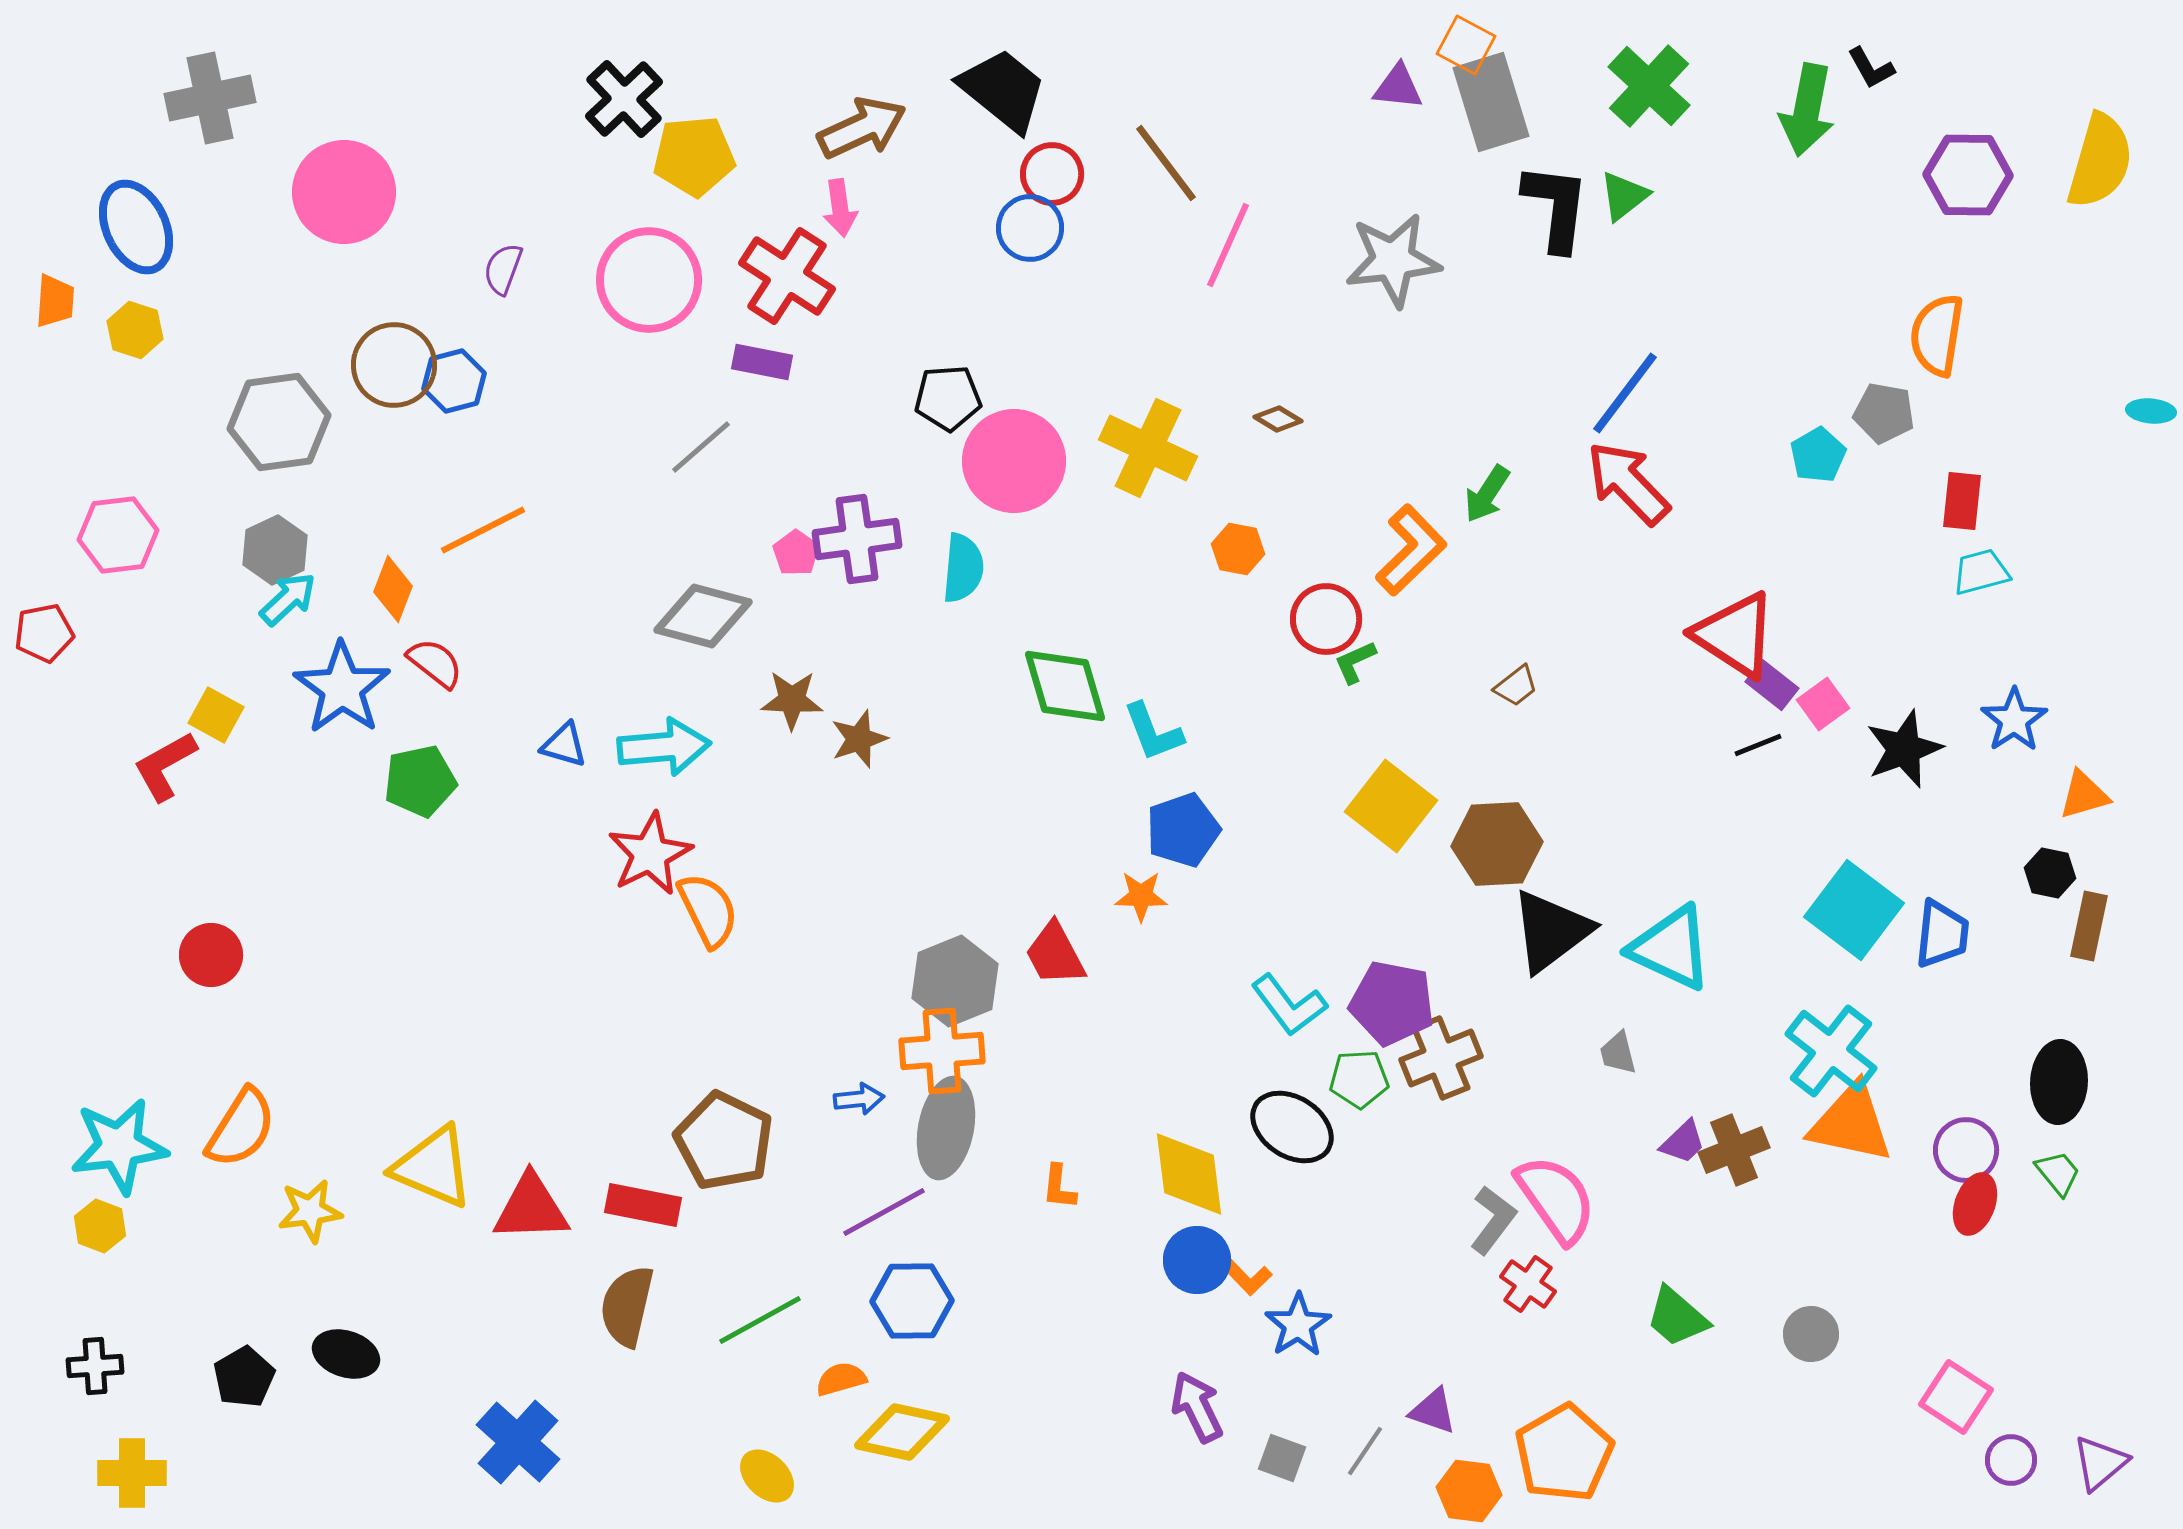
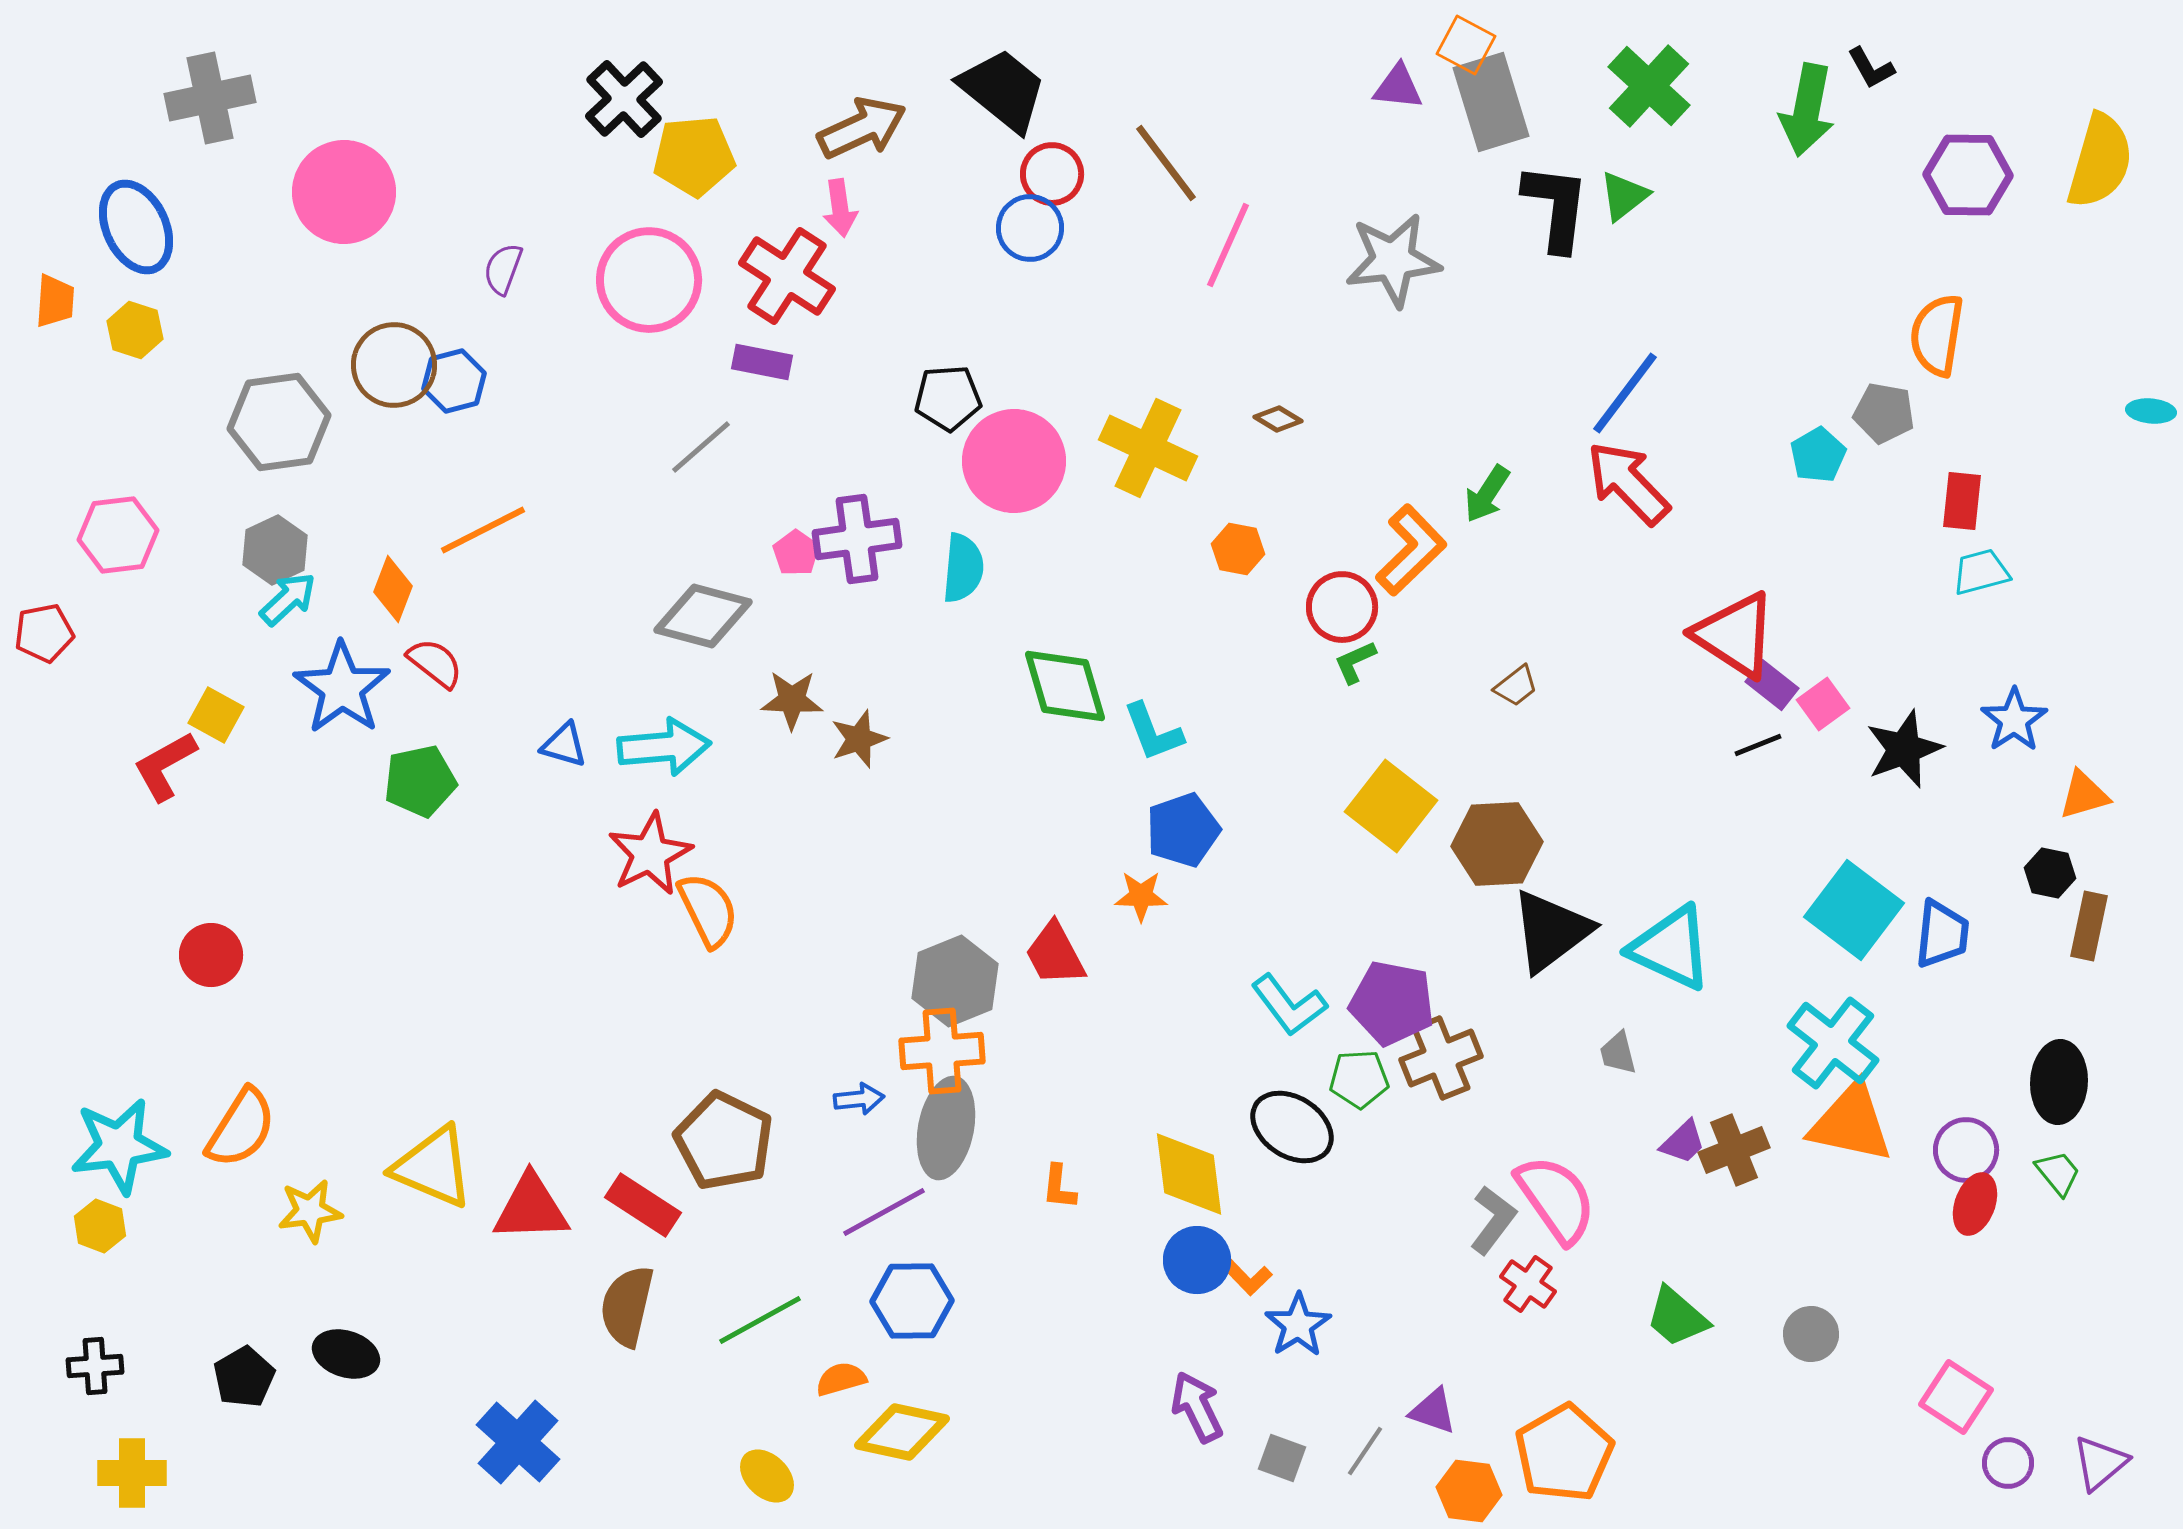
red circle at (1326, 619): moved 16 px right, 12 px up
cyan cross at (1831, 1051): moved 2 px right, 8 px up
red rectangle at (643, 1205): rotated 22 degrees clockwise
purple circle at (2011, 1460): moved 3 px left, 3 px down
